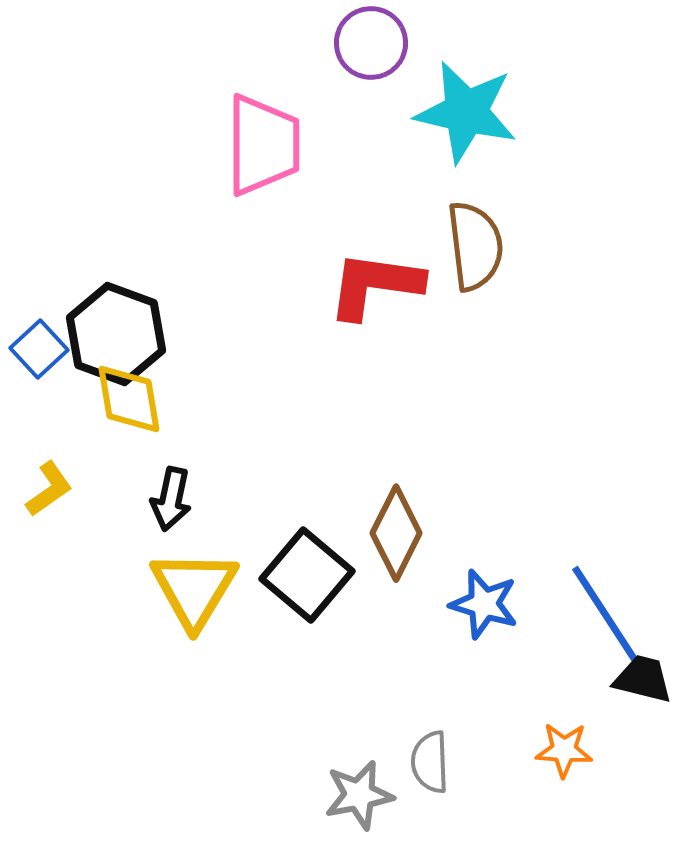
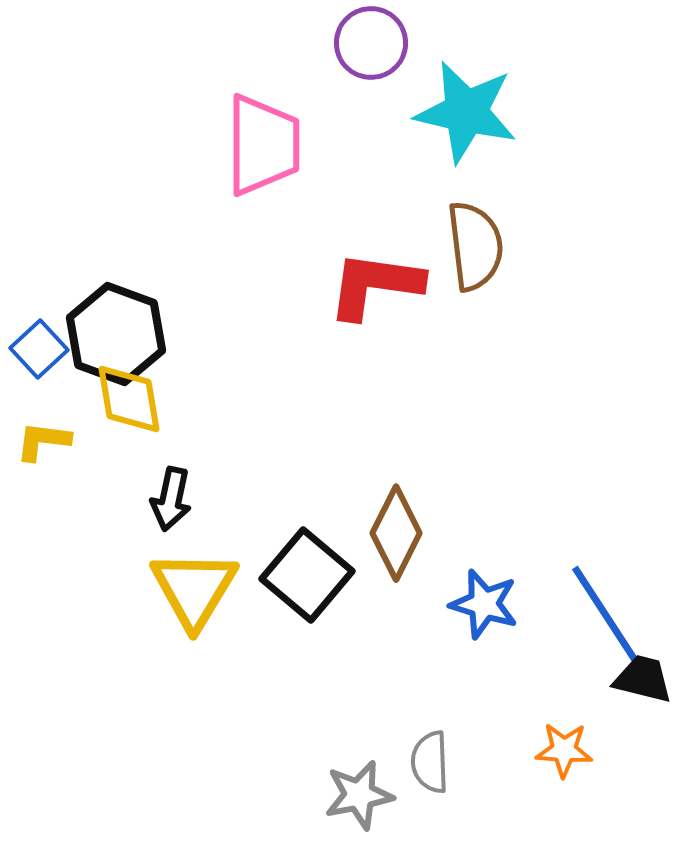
yellow L-shape: moved 6 px left, 48 px up; rotated 138 degrees counterclockwise
